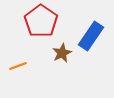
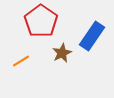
blue rectangle: moved 1 px right
orange line: moved 3 px right, 5 px up; rotated 12 degrees counterclockwise
